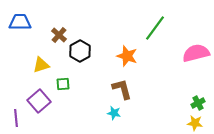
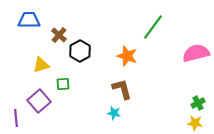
blue trapezoid: moved 9 px right, 2 px up
green line: moved 2 px left, 1 px up
